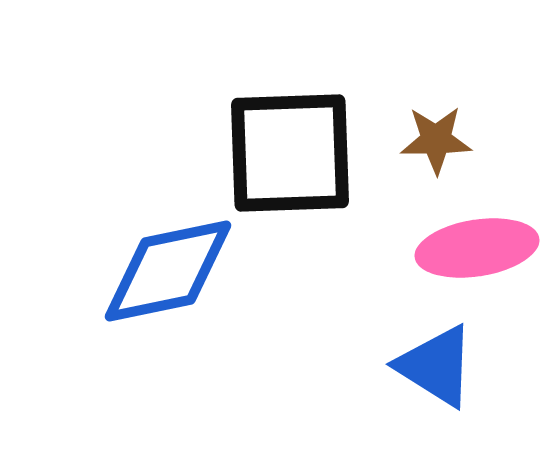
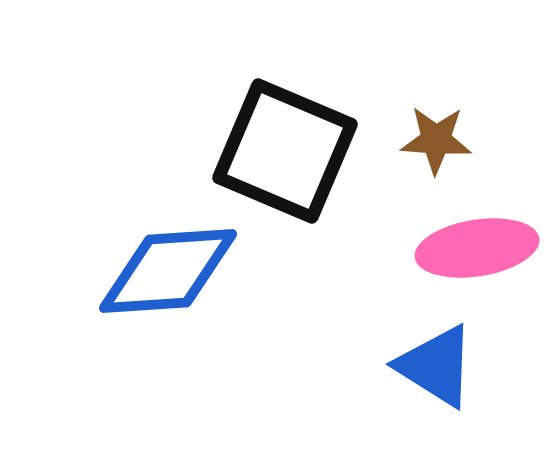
brown star: rotated 4 degrees clockwise
black square: moved 5 px left, 2 px up; rotated 25 degrees clockwise
blue diamond: rotated 8 degrees clockwise
